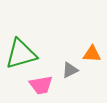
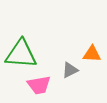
green triangle: rotated 20 degrees clockwise
pink trapezoid: moved 2 px left
